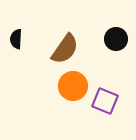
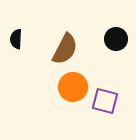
brown semicircle: rotated 8 degrees counterclockwise
orange circle: moved 1 px down
purple square: rotated 8 degrees counterclockwise
